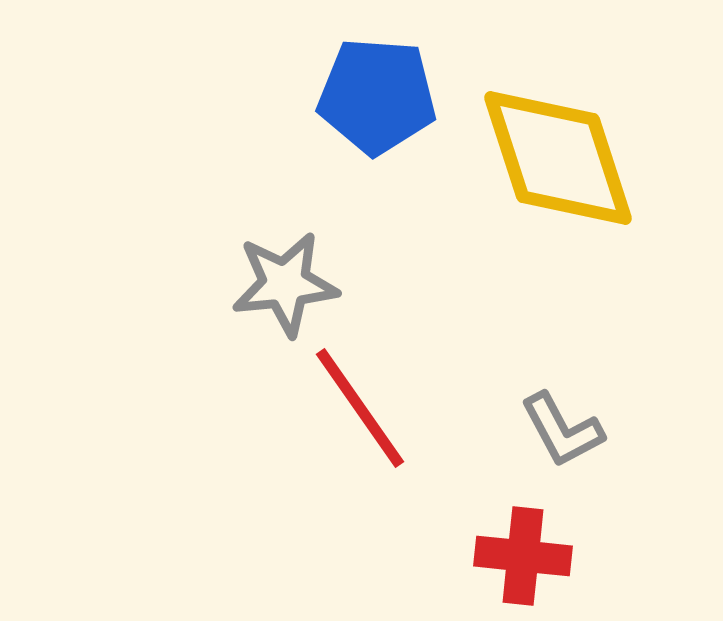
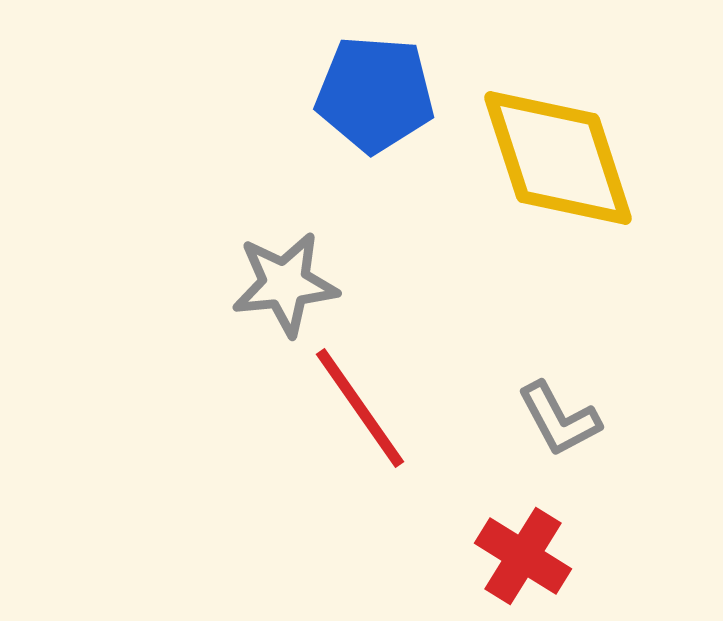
blue pentagon: moved 2 px left, 2 px up
gray L-shape: moved 3 px left, 11 px up
red cross: rotated 26 degrees clockwise
